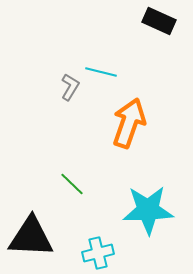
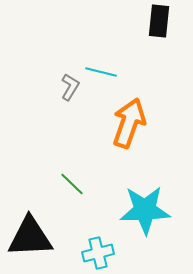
black rectangle: rotated 72 degrees clockwise
cyan star: moved 3 px left
black triangle: moved 1 px left; rotated 6 degrees counterclockwise
